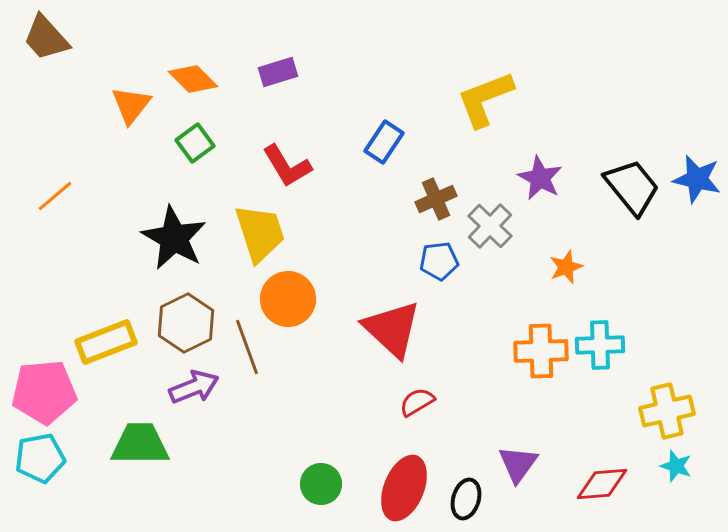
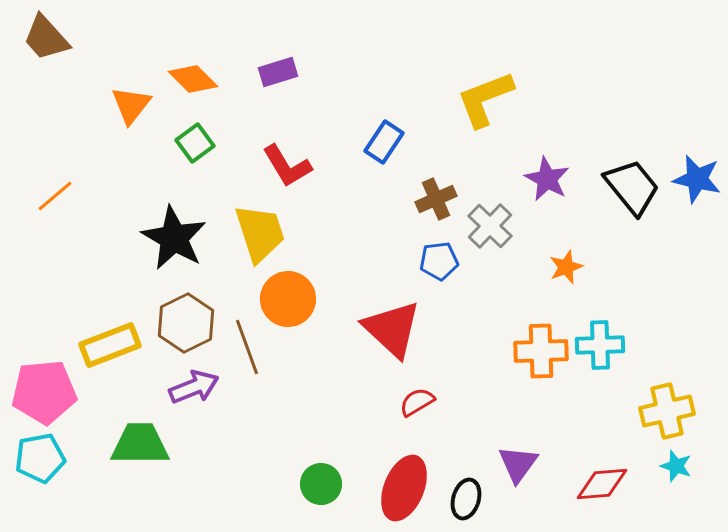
purple star: moved 7 px right, 1 px down
yellow rectangle: moved 4 px right, 3 px down
